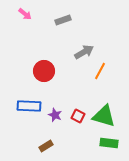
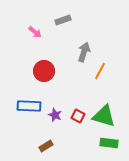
pink arrow: moved 10 px right, 18 px down
gray arrow: rotated 42 degrees counterclockwise
